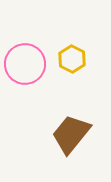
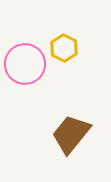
yellow hexagon: moved 8 px left, 11 px up
